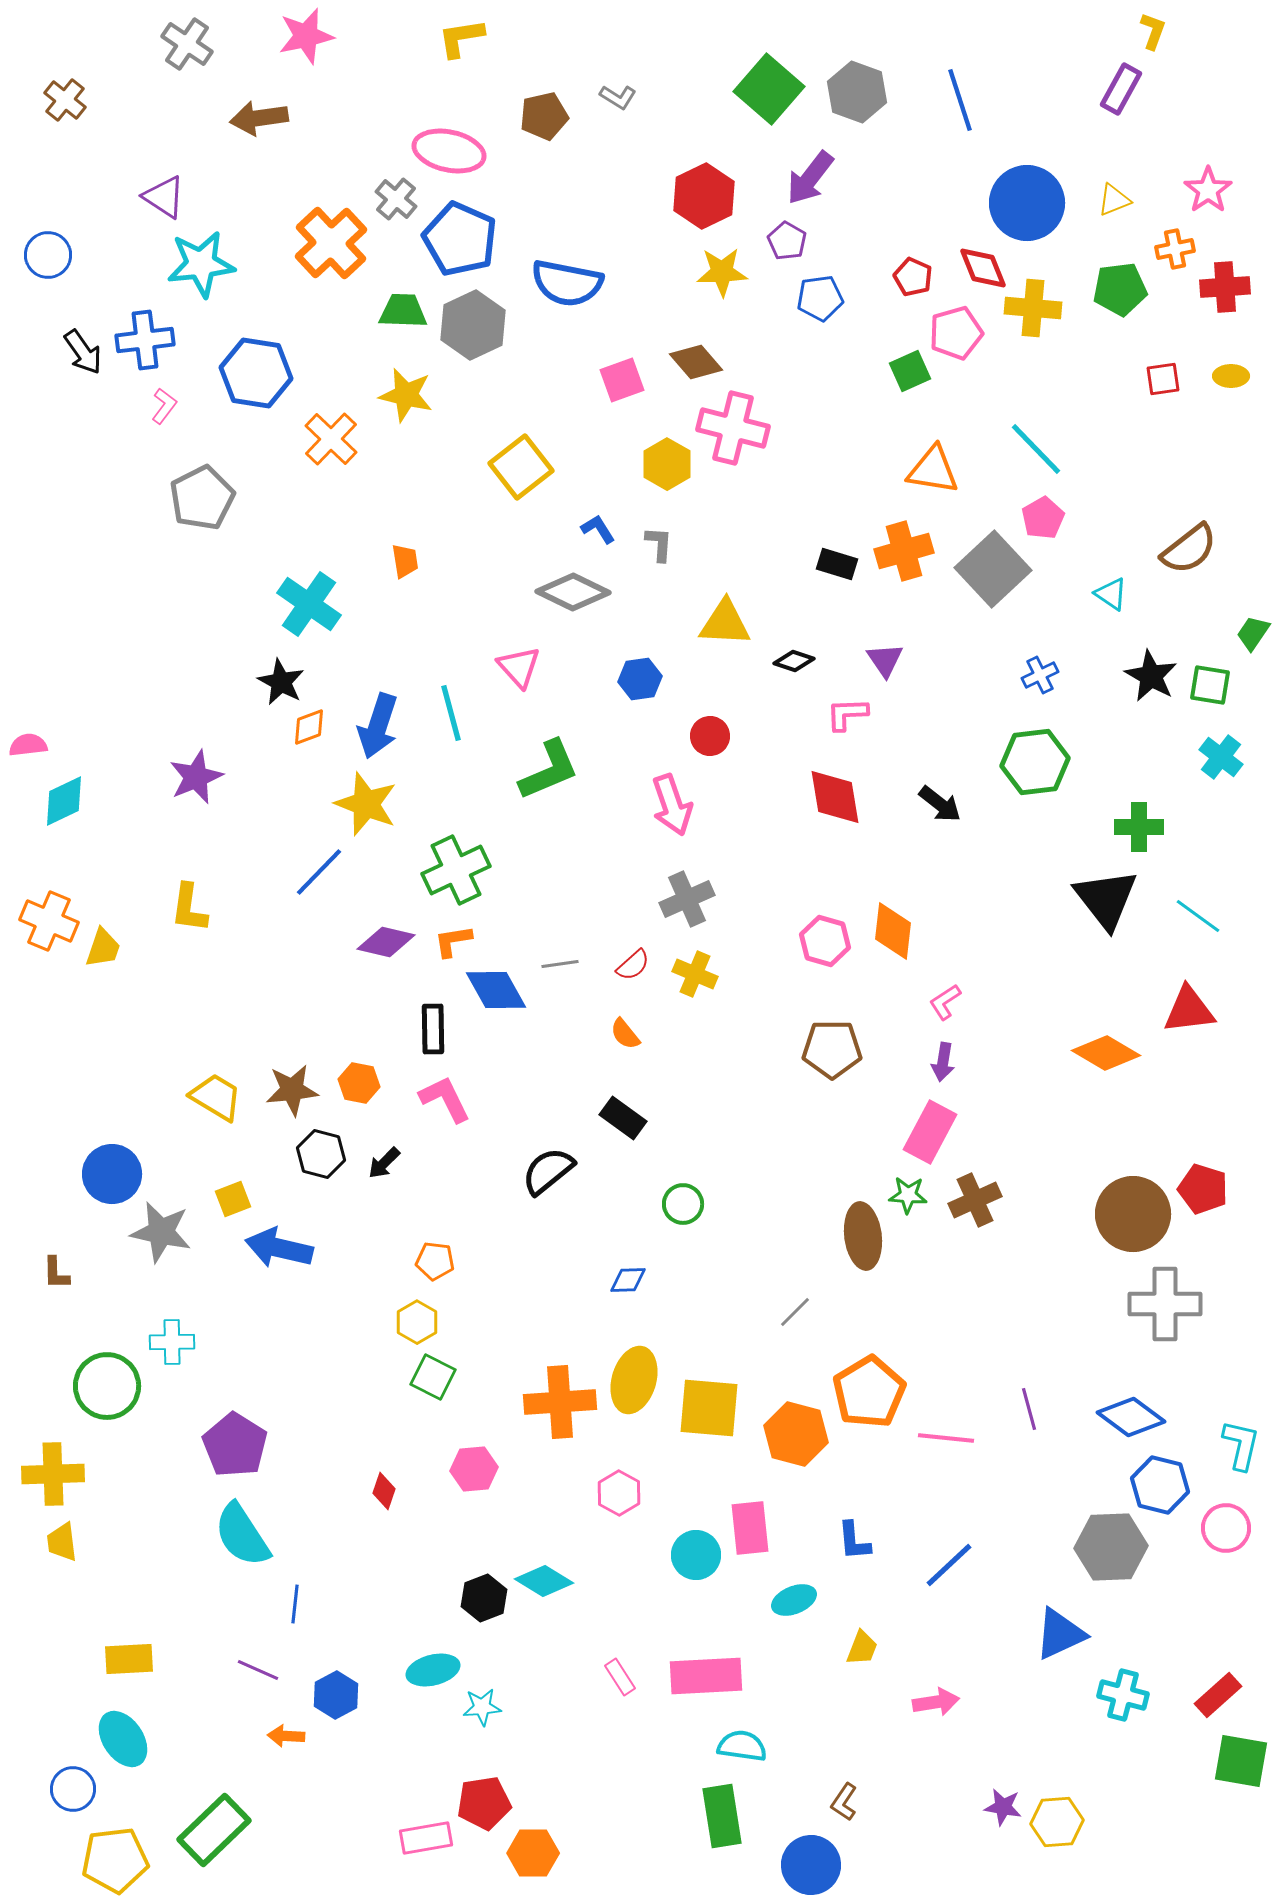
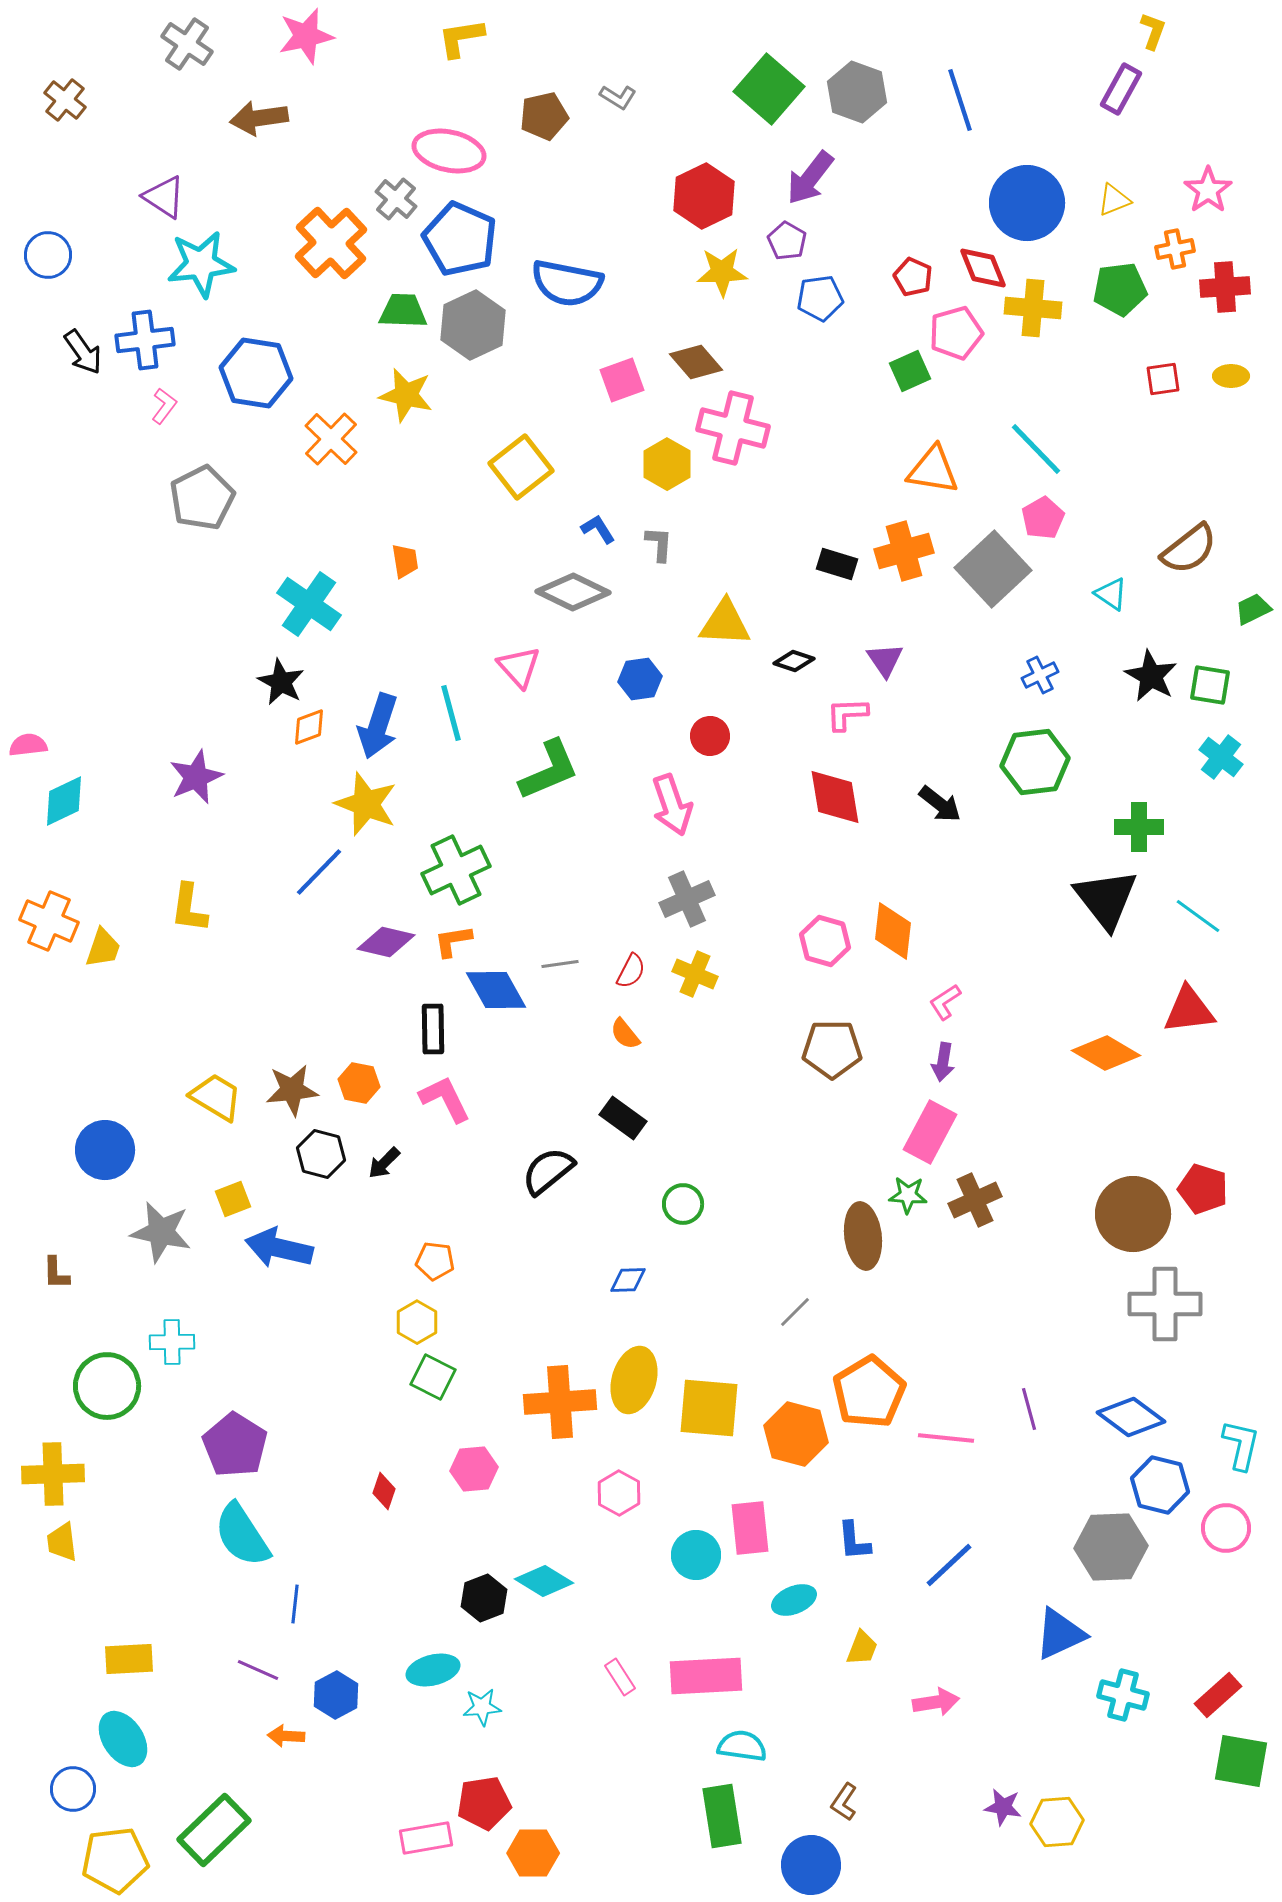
green trapezoid at (1253, 633): moved 24 px up; rotated 30 degrees clockwise
red semicircle at (633, 965): moved 2 px left, 6 px down; rotated 21 degrees counterclockwise
blue circle at (112, 1174): moved 7 px left, 24 px up
